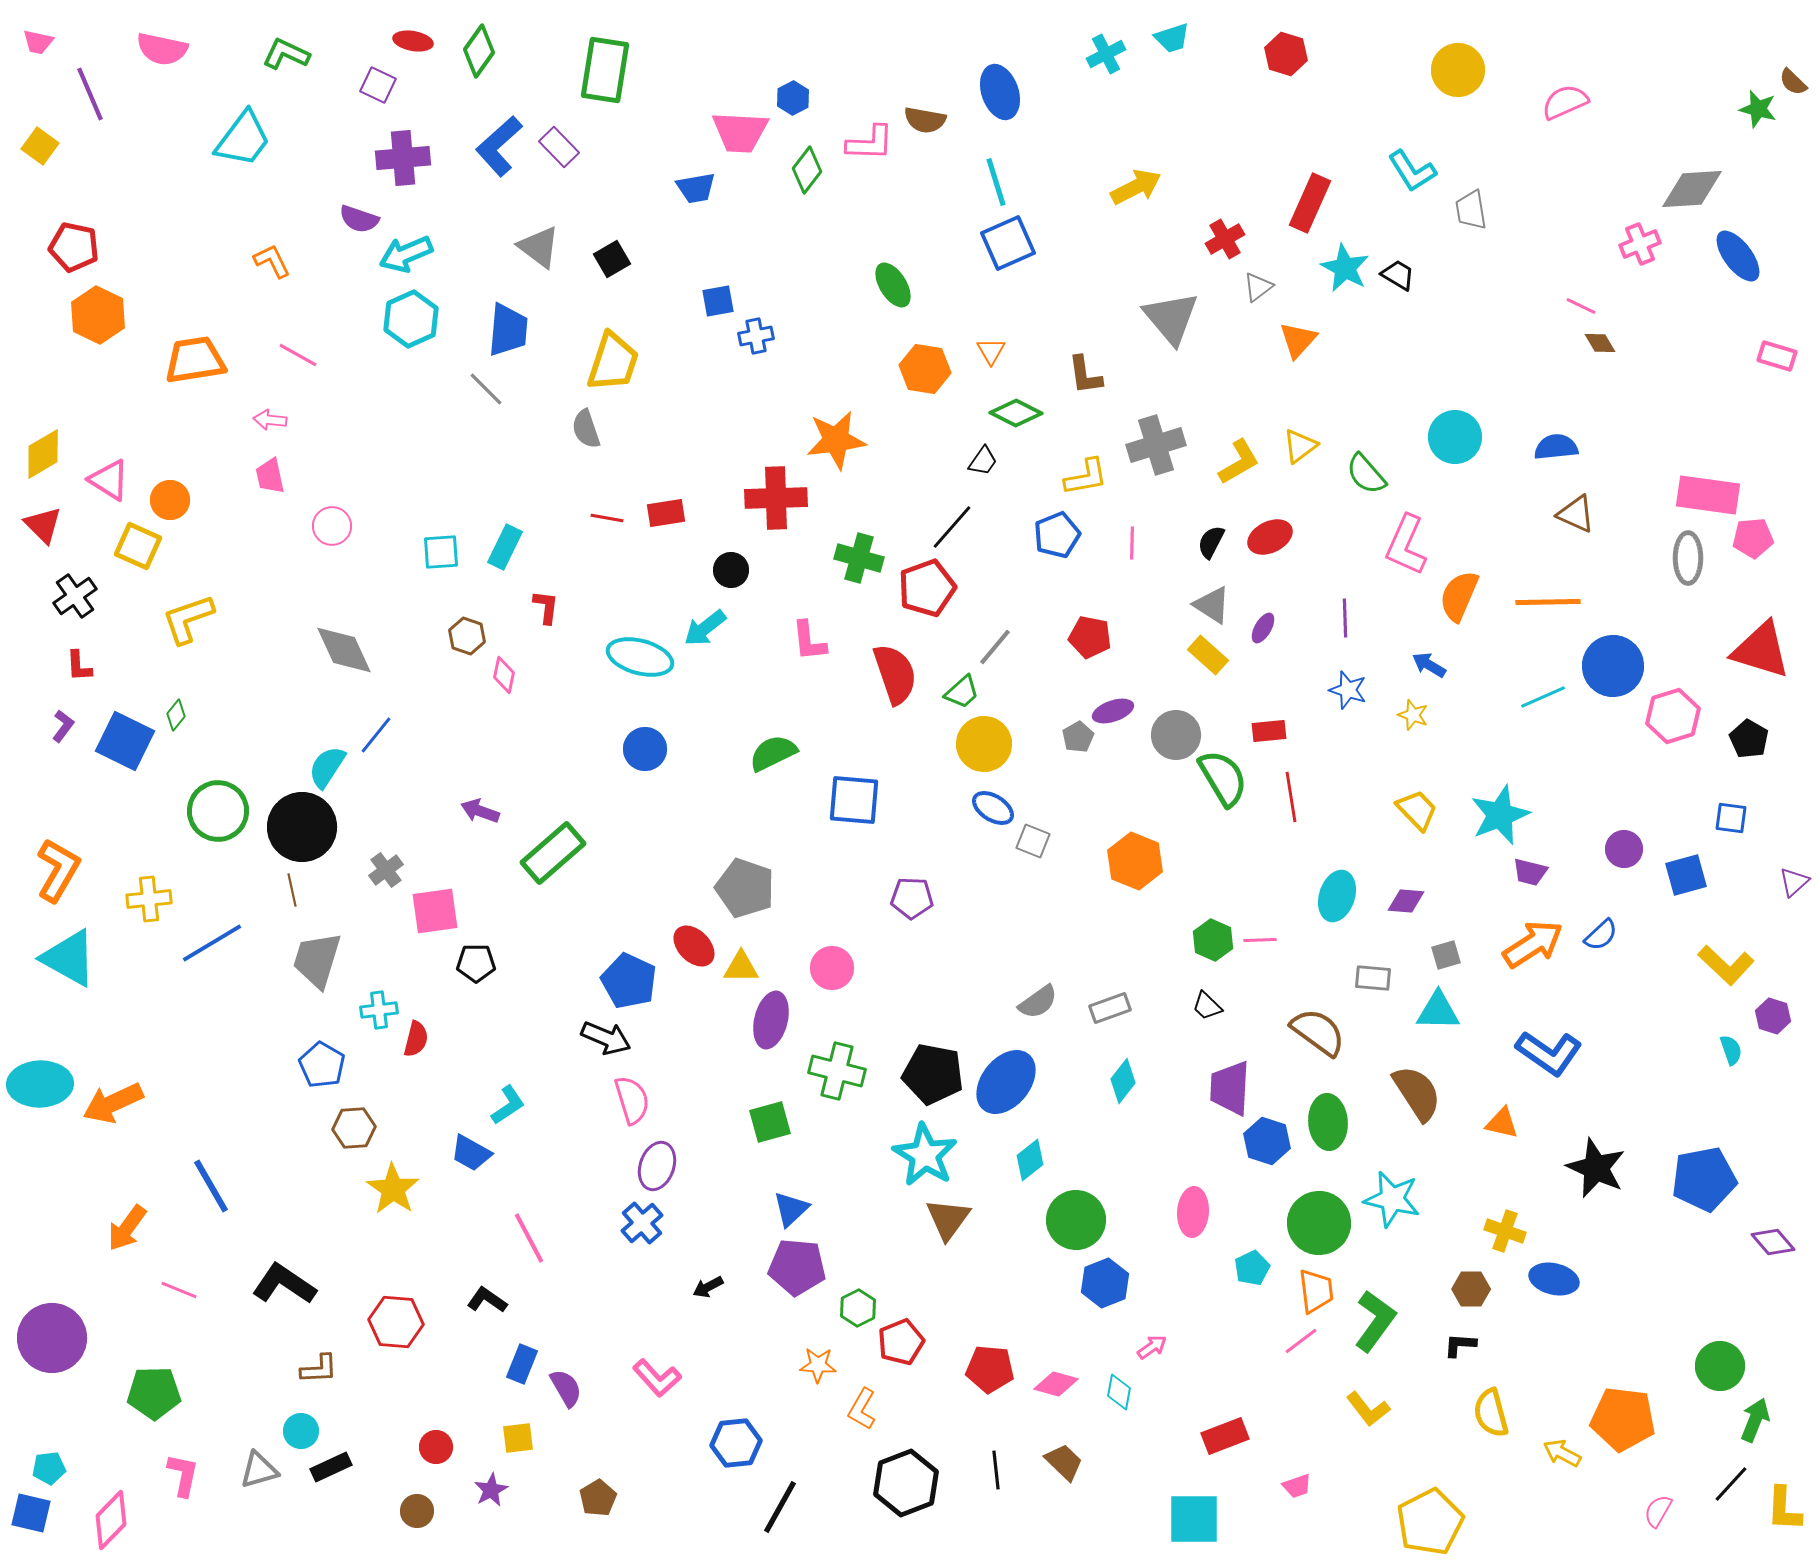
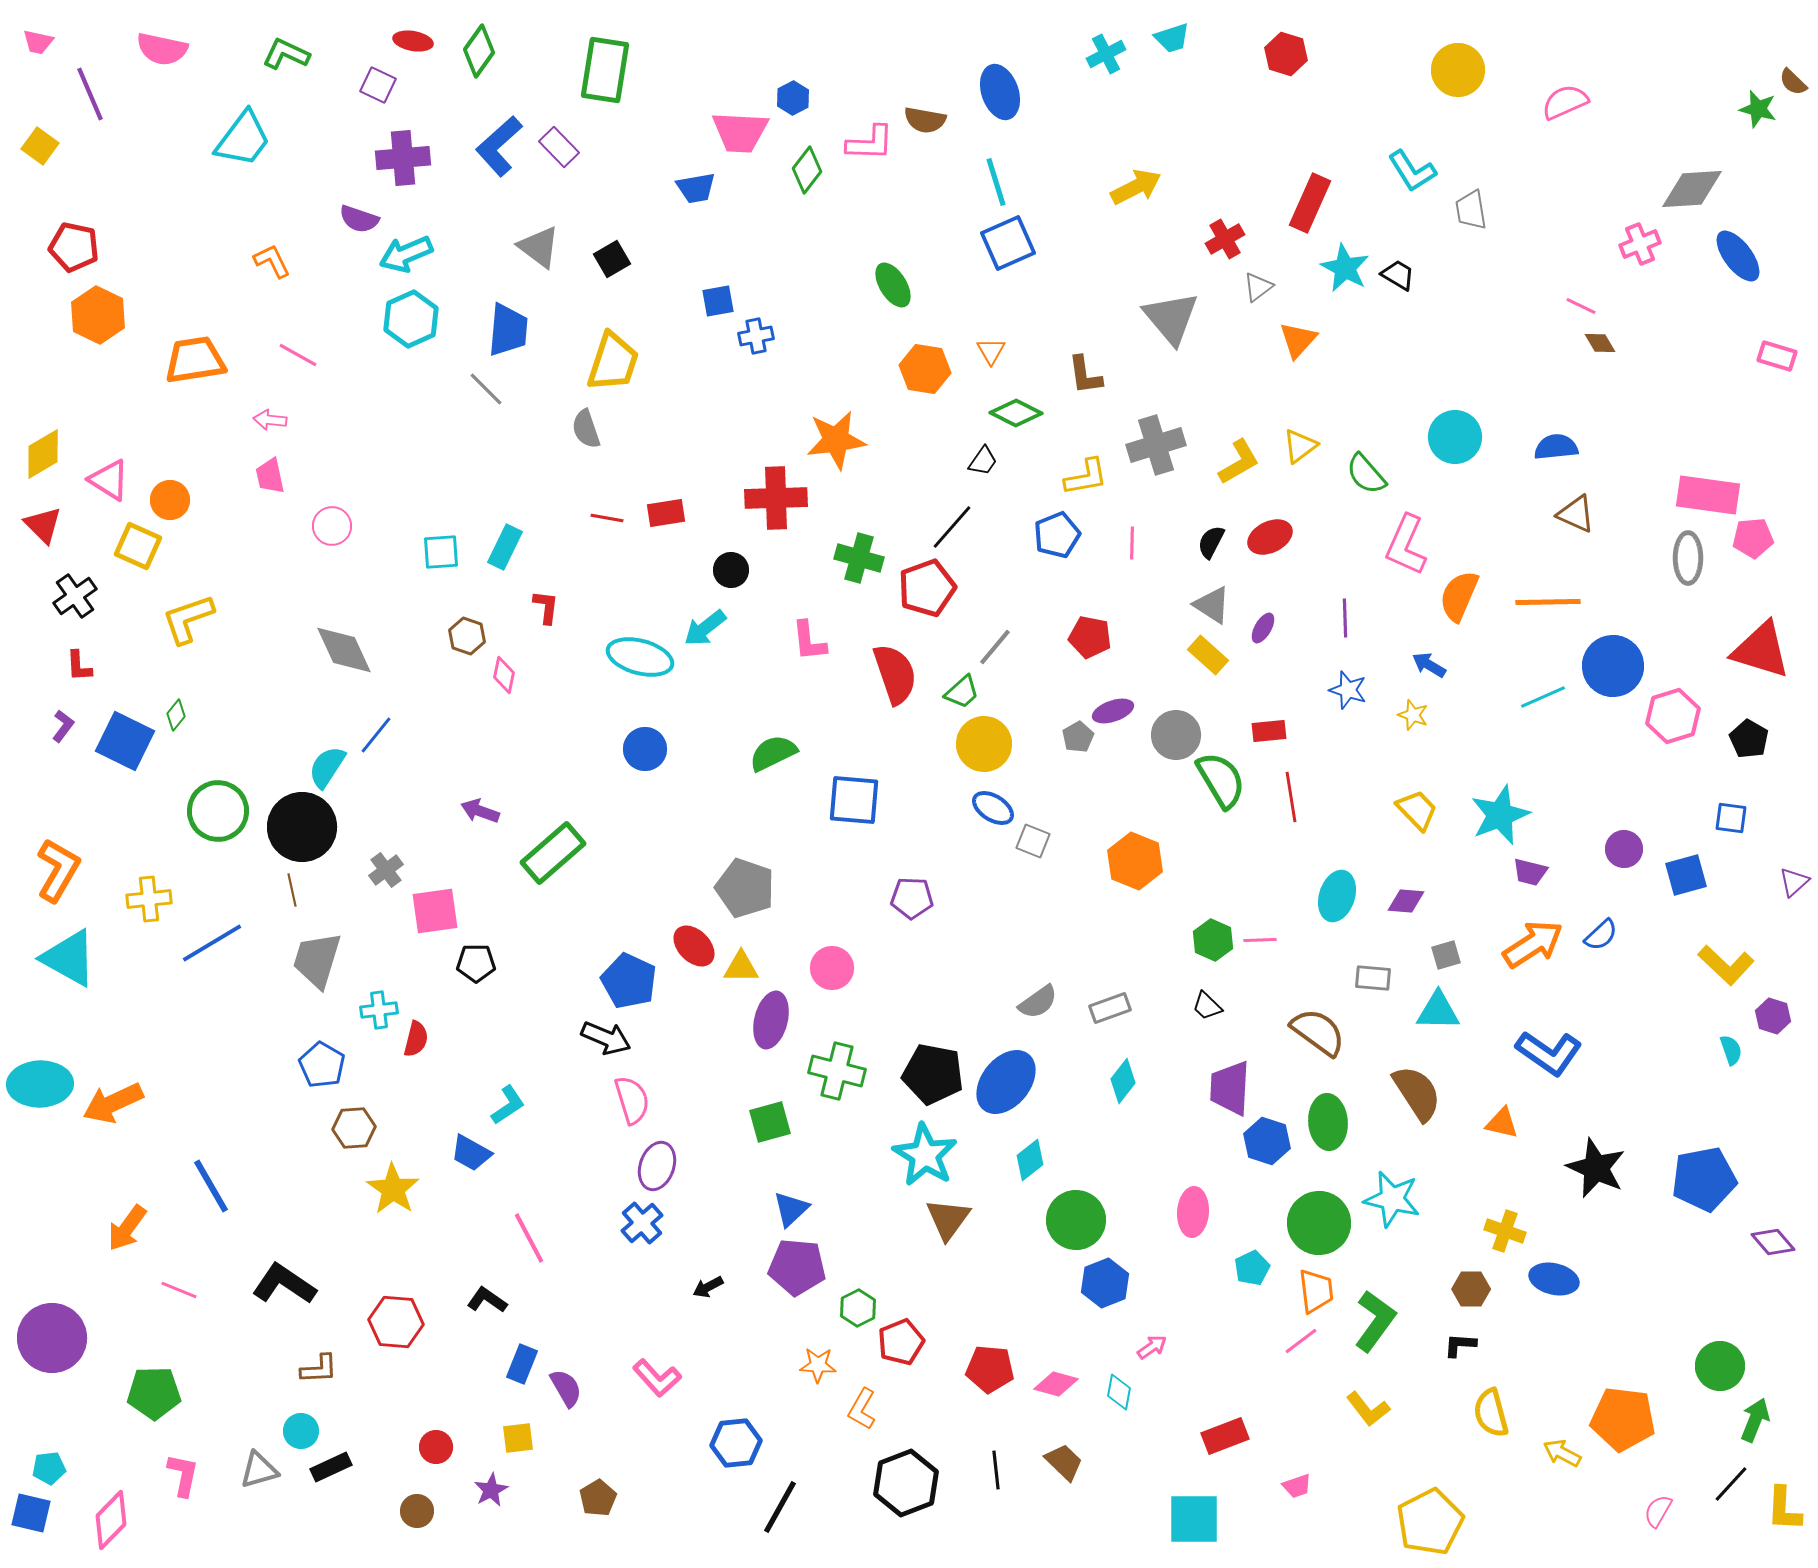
green semicircle at (1223, 778): moved 2 px left, 2 px down
